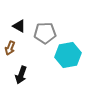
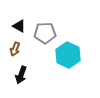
brown arrow: moved 5 px right, 1 px down
cyan hexagon: rotated 25 degrees counterclockwise
